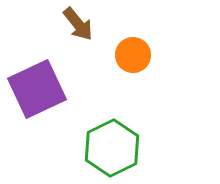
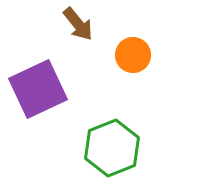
purple square: moved 1 px right
green hexagon: rotated 4 degrees clockwise
